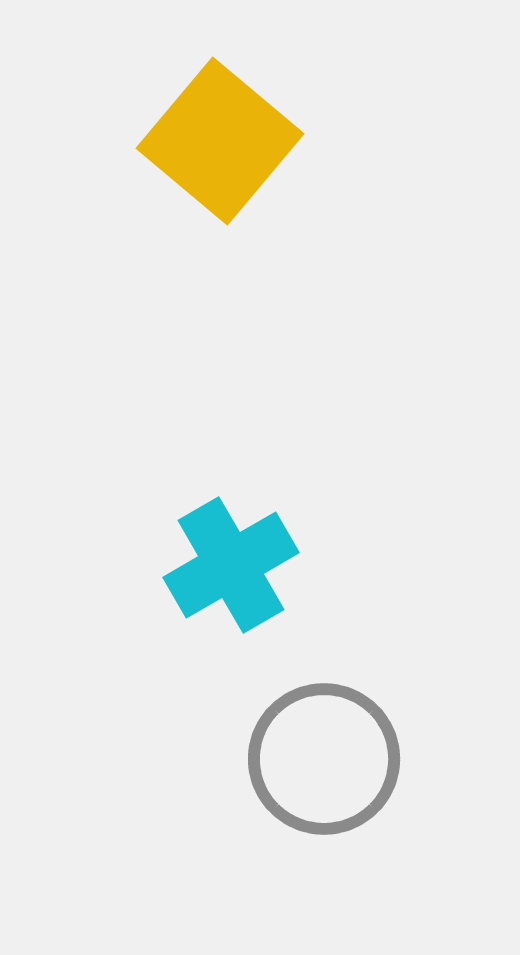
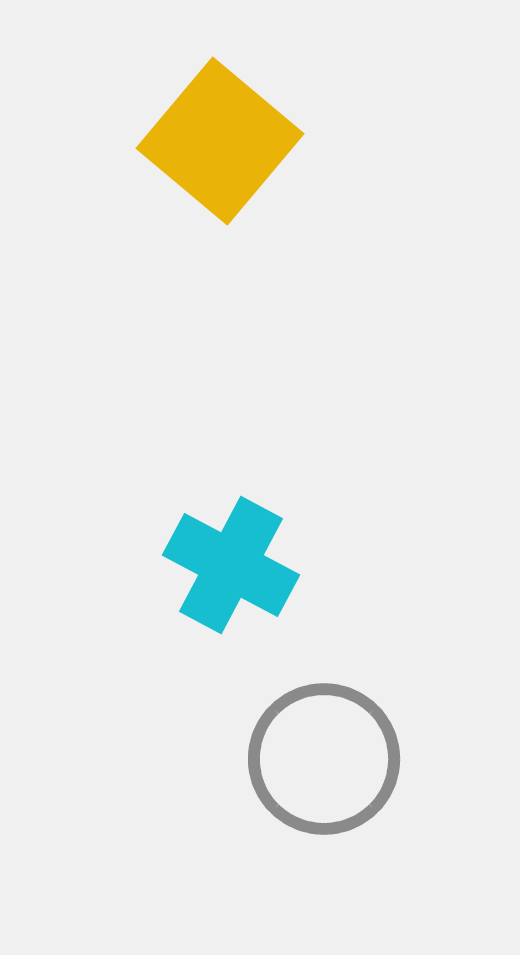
cyan cross: rotated 32 degrees counterclockwise
